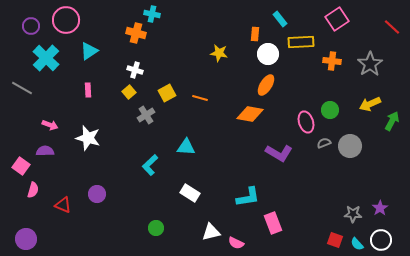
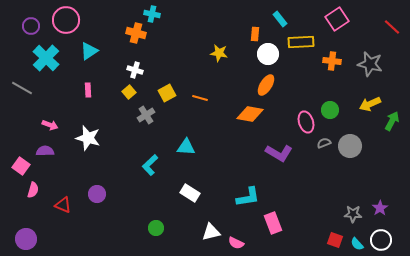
gray star at (370, 64): rotated 25 degrees counterclockwise
